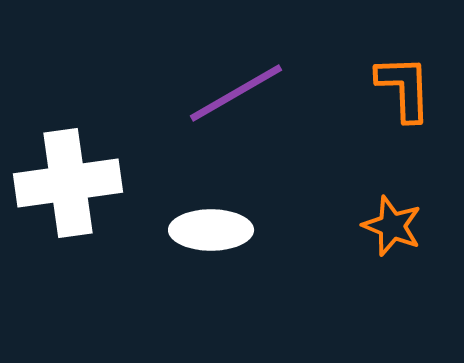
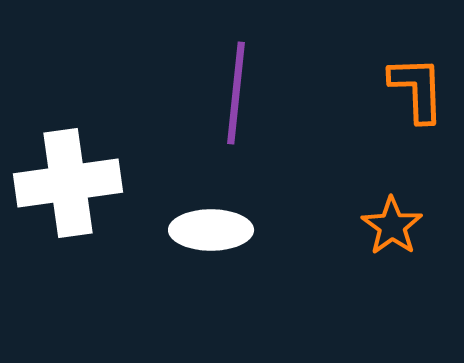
orange L-shape: moved 13 px right, 1 px down
purple line: rotated 54 degrees counterclockwise
orange star: rotated 14 degrees clockwise
